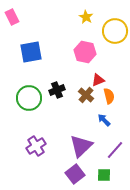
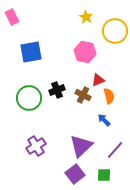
brown cross: moved 3 px left; rotated 14 degrees counterclockwise
